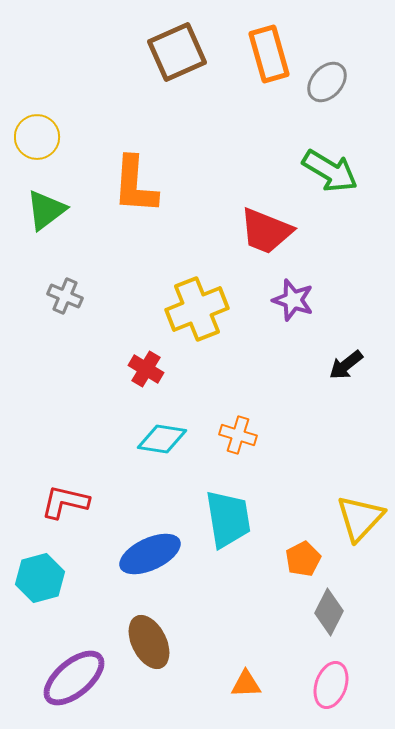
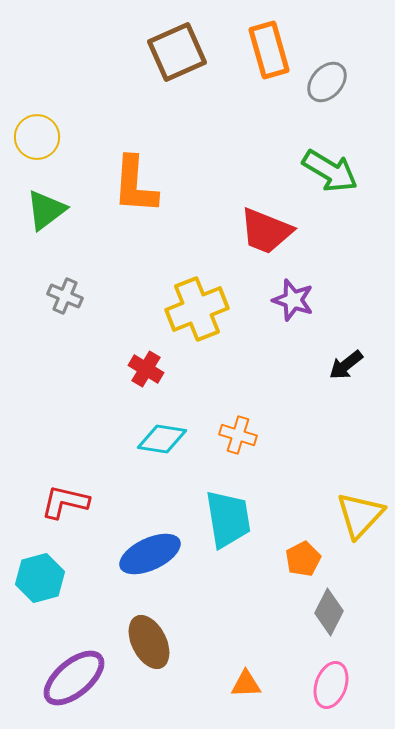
orange rectangle: moved 4 px up
yellow triangle: moved 3 px up
